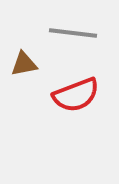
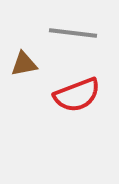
red semicircle: moved 1 px right
